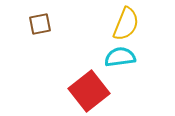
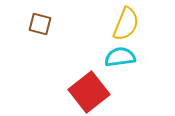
brown square: rotated 25 degrees clockwise
red square: moved 1 px down
